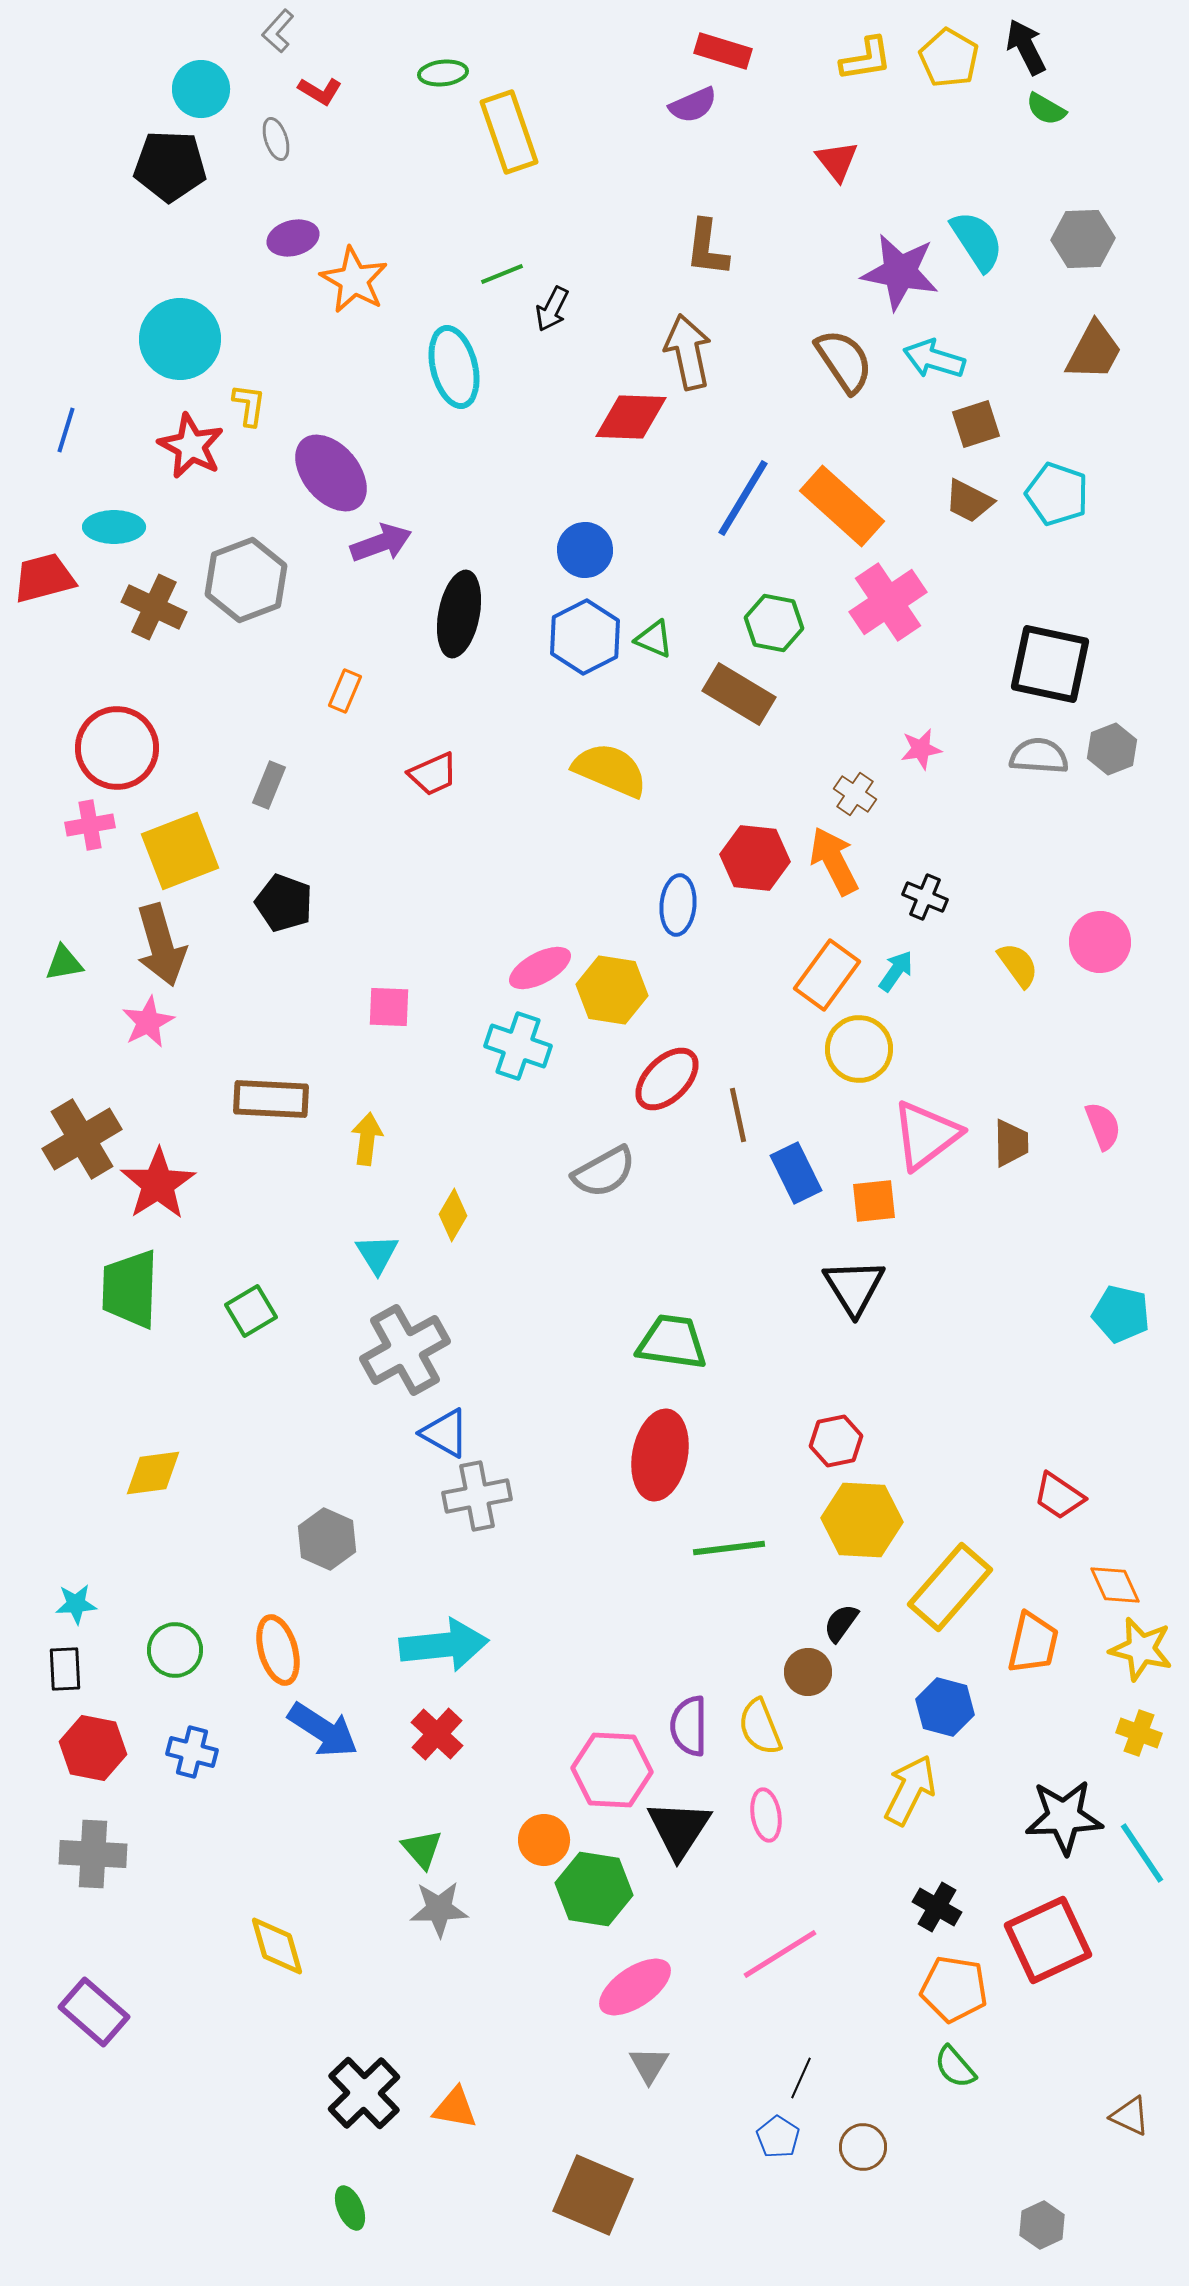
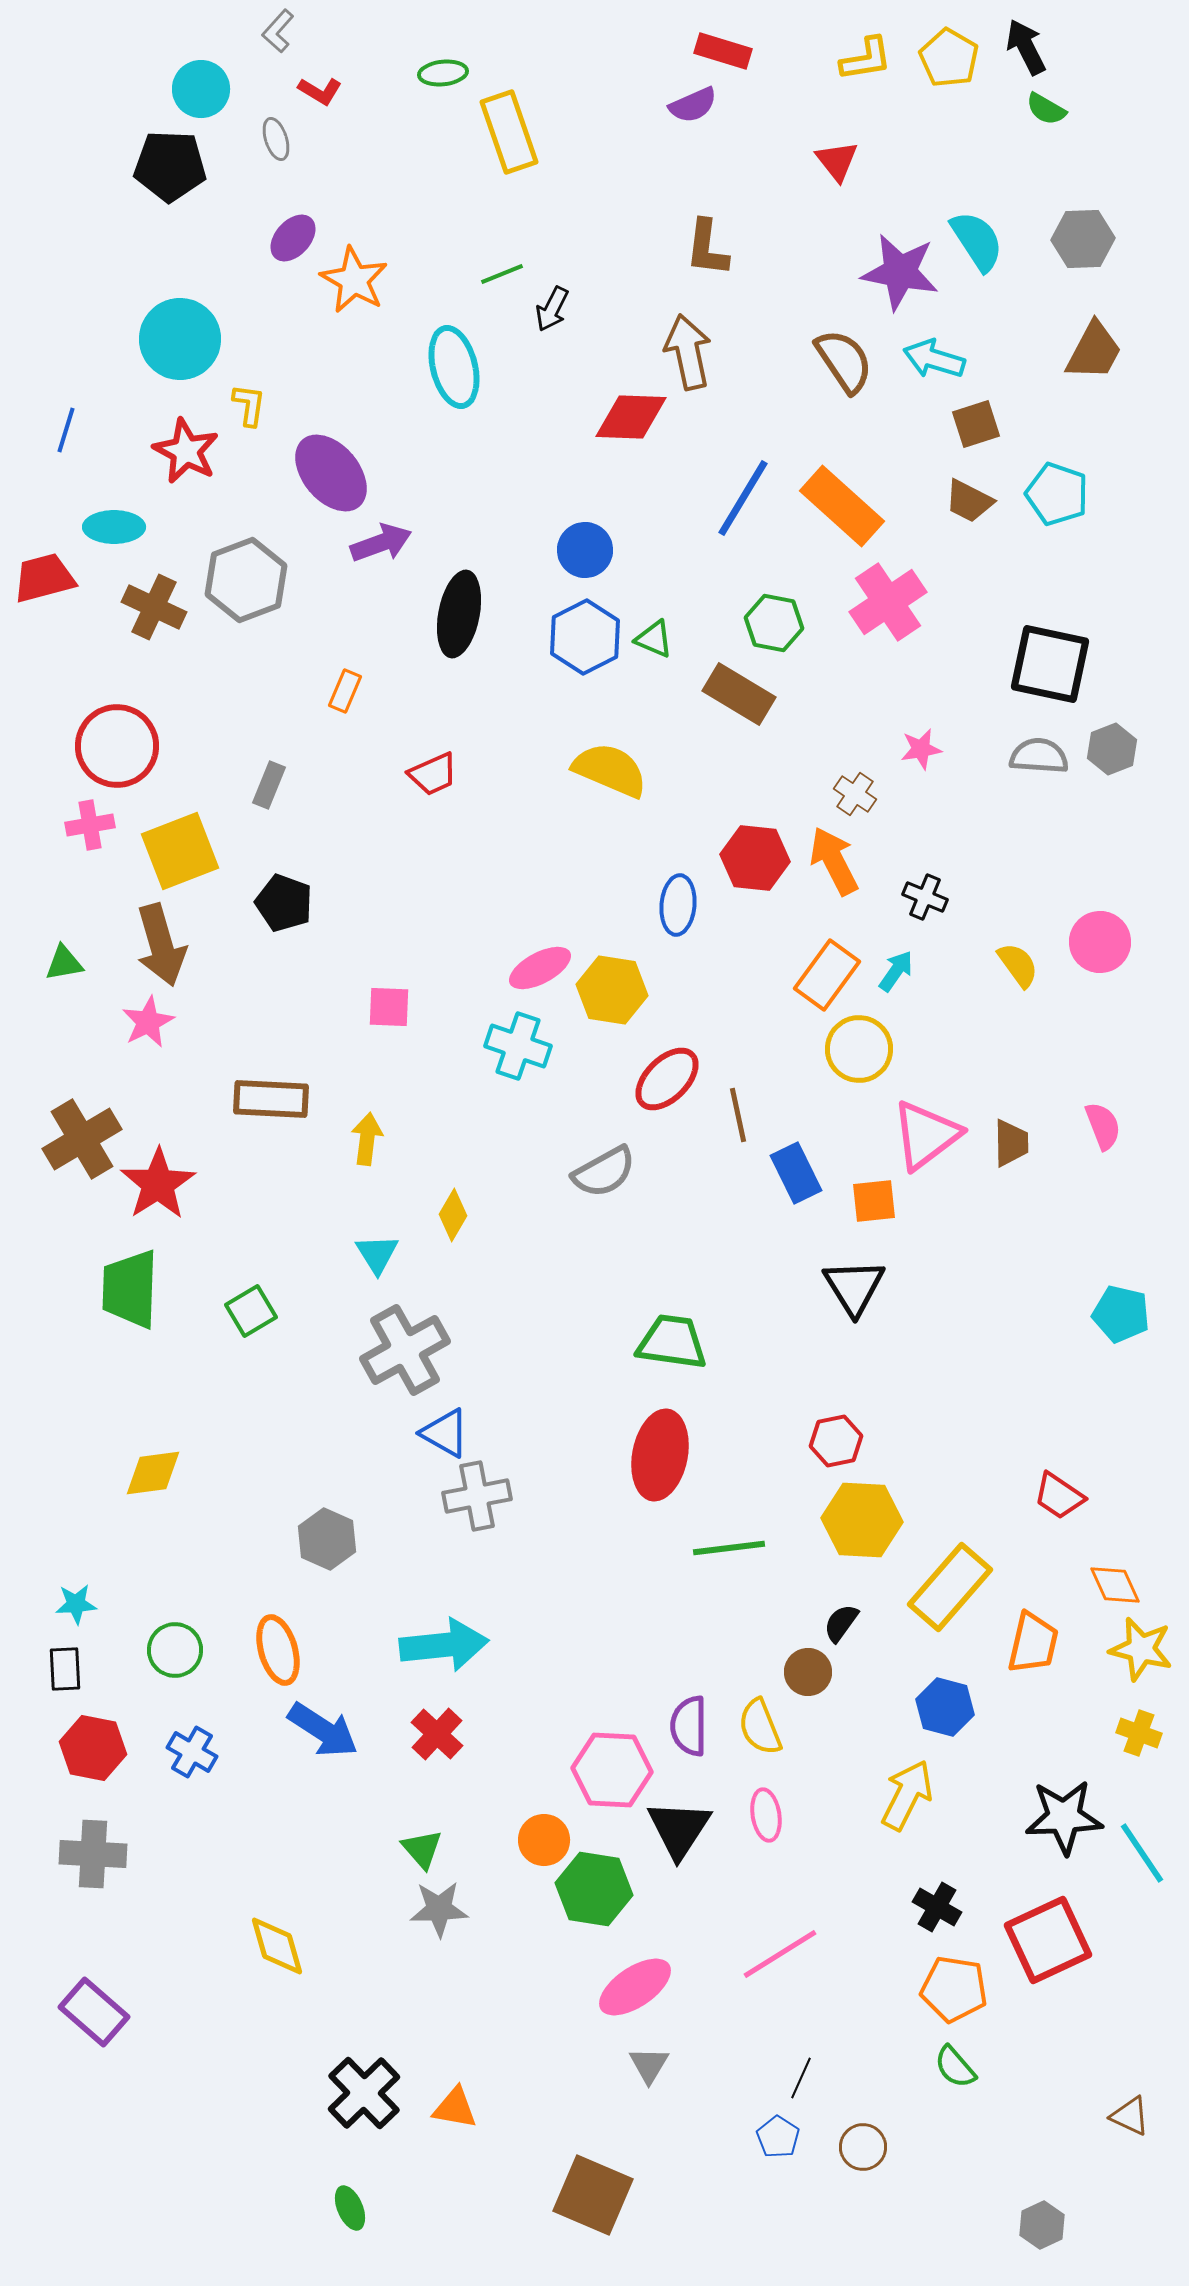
purple ellipse at (293, 238): rotated 33 degrees counterclockwise
red star at (191, 446): moved 5 px left, 5 px down
red circle at (117, 748): moved 2 px up
blue cross at (192, 1752): rotated 15 degrees clockwise
yellow arrow at (910, 1790): moved 3 px left, 5 px down
